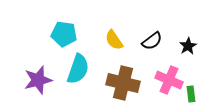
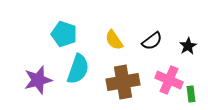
cyan pentagon: rotated 10 degrees clockwise
brown cross: moved 1 px up; rotated 24 degrees counterclockwise
